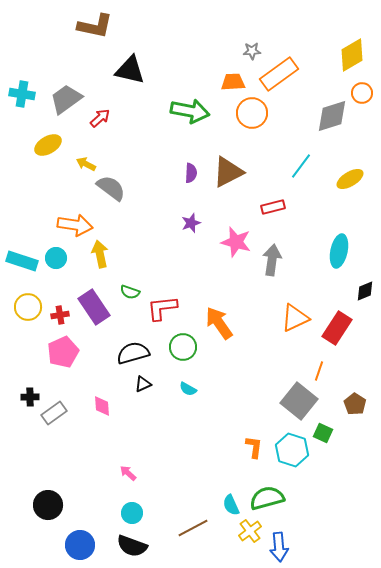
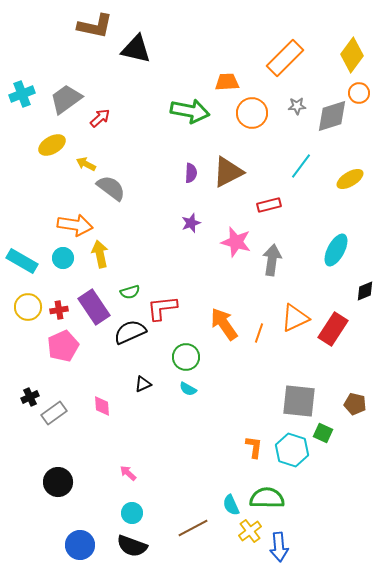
gray star at (252, 51): moved 45 px right, 55 px down
yellow diamond at (352, 55): rotated 24 degrees counterclockwise
black triangle at (130, 70): moved 6 px right, 21 px up
orange rectangle at (279, 74): moved 6 px right, 16 px up; rotated 9 degrees counterclockwise
orange trapezoid at (233, 82): moved 6 px left
orange circle at (362, 93): moved 3 px left
cyan cross at (22, 94): rotated 30 degrees counterclockwise
yellow ellipse at (48, 145): moved 4 px right
red rectangle at (273, 207): moved 4 px left, 2 px up
cyan ellipse at (339, 251): moved 3 px left, 1 px up; rotated 16 degrees clockwise
cyan circle at (56, 258): moved 7 px right
cyan rectangle at (22, 261): rotated 12 degrees clockwise
green semicircle at (130, 292): rotated 36 degrees counterclockwise
red cross at (60, 315): moved 1 px left, 5 px up
orange arrow at (219, 323): moved 5 px right, 1 px down
red rectangle at (337, 328): moved 4 px left, 1 px down
green circle at (183, 347): moved 3 px right, 10 px down
pink pentagon at (63, 352): moved 6 px up
black semicircle at (133, 353): moved 3 px left, 21 px up; rotated 8 degrees counterclockwise
orange line at (319, 371): moved 60 px left, 38 px up
black cross at (30, 397): rotated 24 degrees counterclockwise
gray square at (299, 401): rotated 33 degrees counterclockwise
brown pentagon at (355, 404): rotated 20 degrees counterclockwise
green semicircle at (267, 498): rotated 16 degrees clockwise
black circle at (48, 505): moved 10 px right, 23 px up
